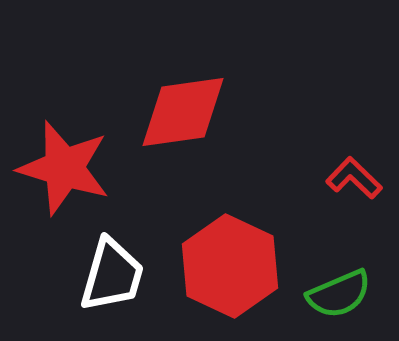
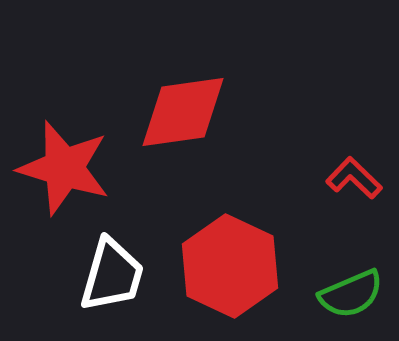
green semicircle: moved 12 px right
